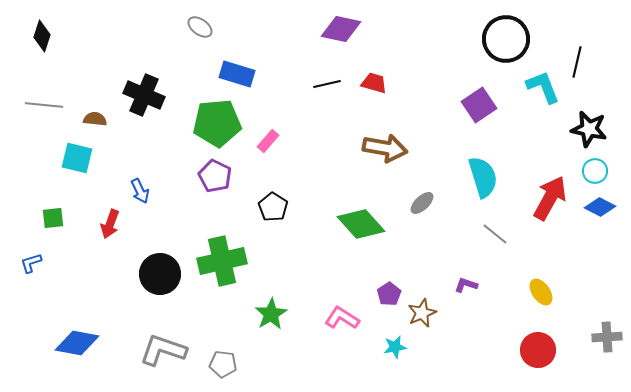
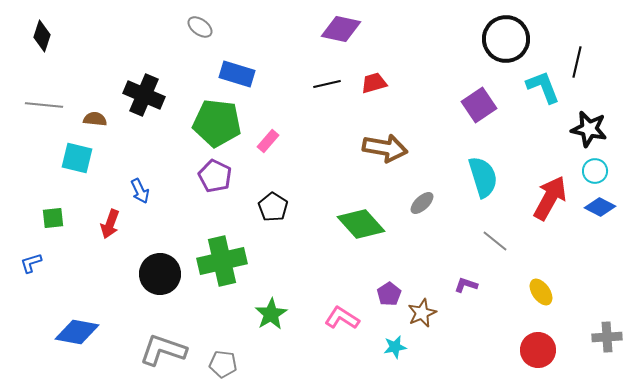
red trapezoid at (374, 83): rotated 32 degrees counterclockwise
green pentagon at (217, 123): rotated 12 degrees clockwise
gray line at (495, 234): moved 7 px down
blue diamond at (77, 343): moved 11 px up
